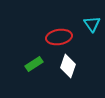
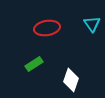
red ellipse: moved 12 px left, 9 px up
white diamond: moved 3 px right, 14 px down
